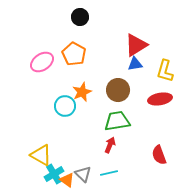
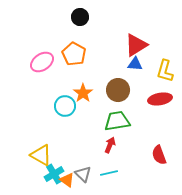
blue triangle: rotated 14 degrees clockwise
orange star: moved 1 px right, 1 px down; rotated 12 degrees counterclockwise
